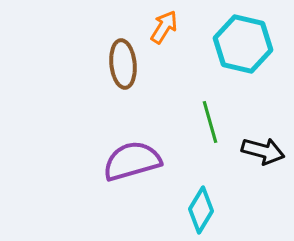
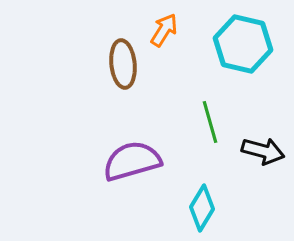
orange arrow: moved 3 px down
cyan diamond: moved 1 px right, 2 px up
